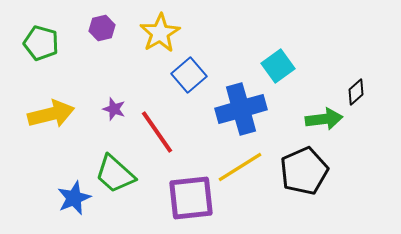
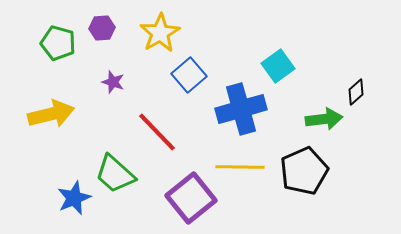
purple hexagon: rotated 10 degrees clockwise
green pentagon: moved 17 px right
purple star: moved 1 px left, 27 px up
red line: rotated 9 degrees counterclockwise
yellow line: rotated 33 degrees clockwise
purple square: rotated 33 degrees counterclockwise
